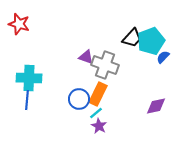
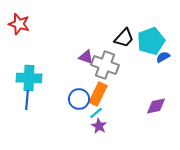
black trapezoid: moved 8 px left
blue semicircle: rotated 16 degrees clockwise
